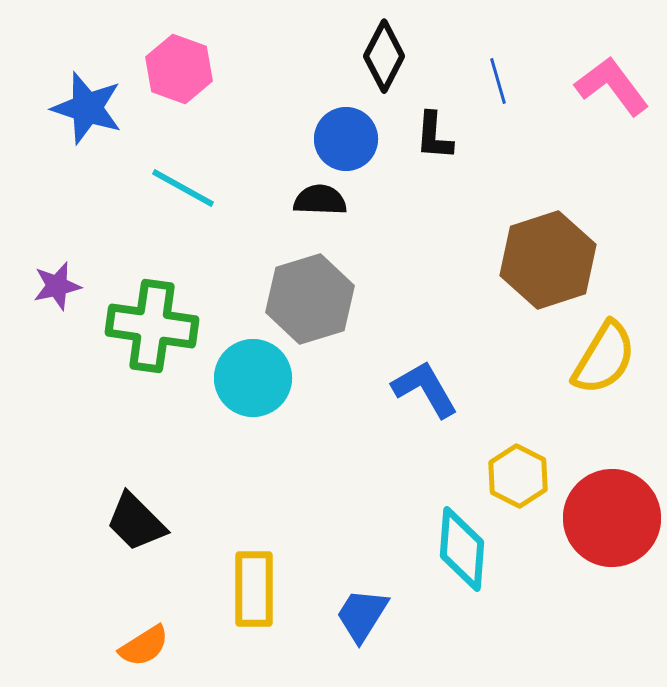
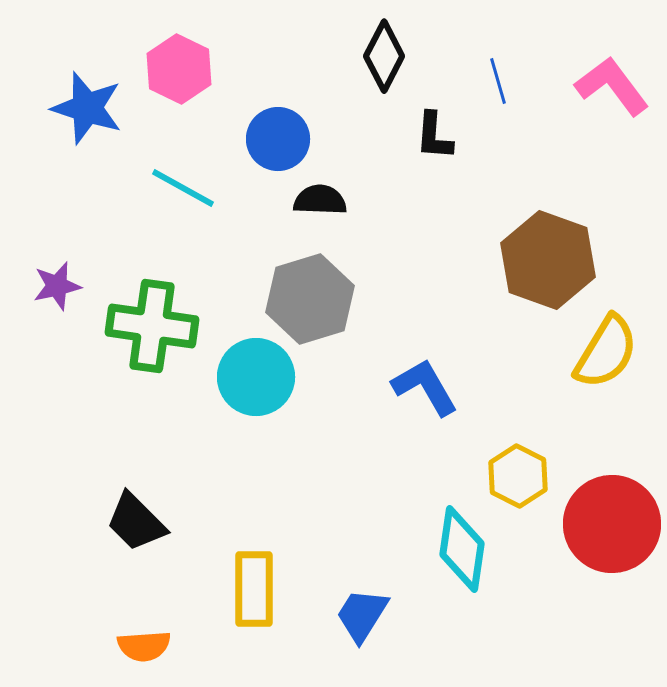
pink hexagon: rotated 6 degrees clockwise
blue circle: moved 68 px left
brown hexagon: rotated 22 degrees counterclockwise
yellow semicircle: moved 2 px right, 6 px up
cyan circle: moved 3 px right, 1 px up
blue L-shape: moved 2 px up
red circle: moved 6 px down
cyan diamond: rotated 4 degrees clockwise
orange semicircle: rotated 28 degrees clockwise
